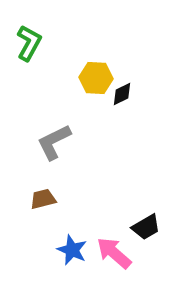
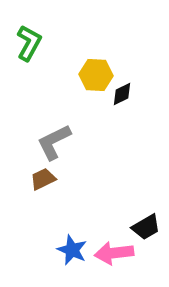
yellow hexagon: moved 3 px up
brown trapezoid: moved 20 px up; rotated 12 degrees counterclockwise
pink arrow: rotated 48 degrees counterclockwise
